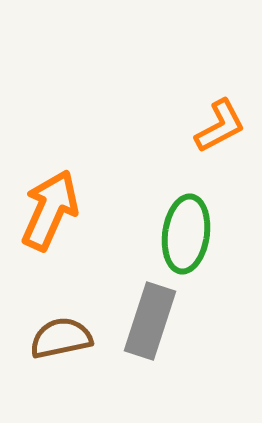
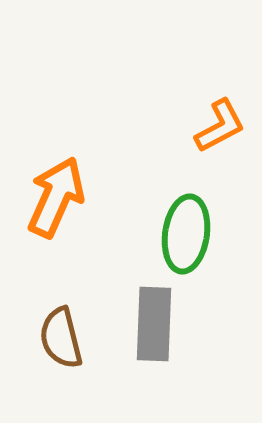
orange arrow: moved 6 px right, 13 px up
gray rectangle: moved 4 px right, 3 px down; rotated 16 degrees counterclockwise
brown semicircle: rotated 92 degrees counterclockwise
